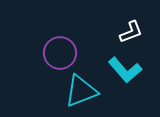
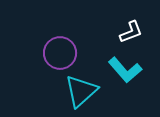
cyan triangle: rotated 21 degrees counterclockwise
